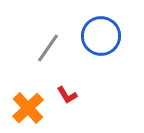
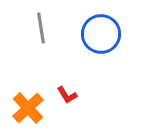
blue circle: moved 2 px up
gray line: moved 7 px left, 20 px up; rotated 44 degrees counterclockwise
